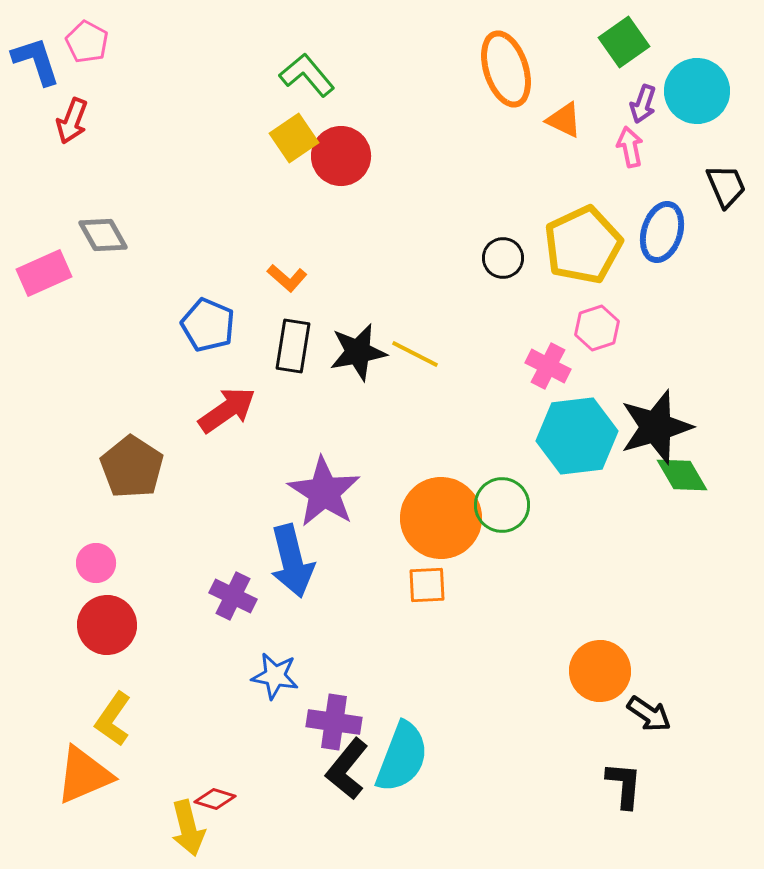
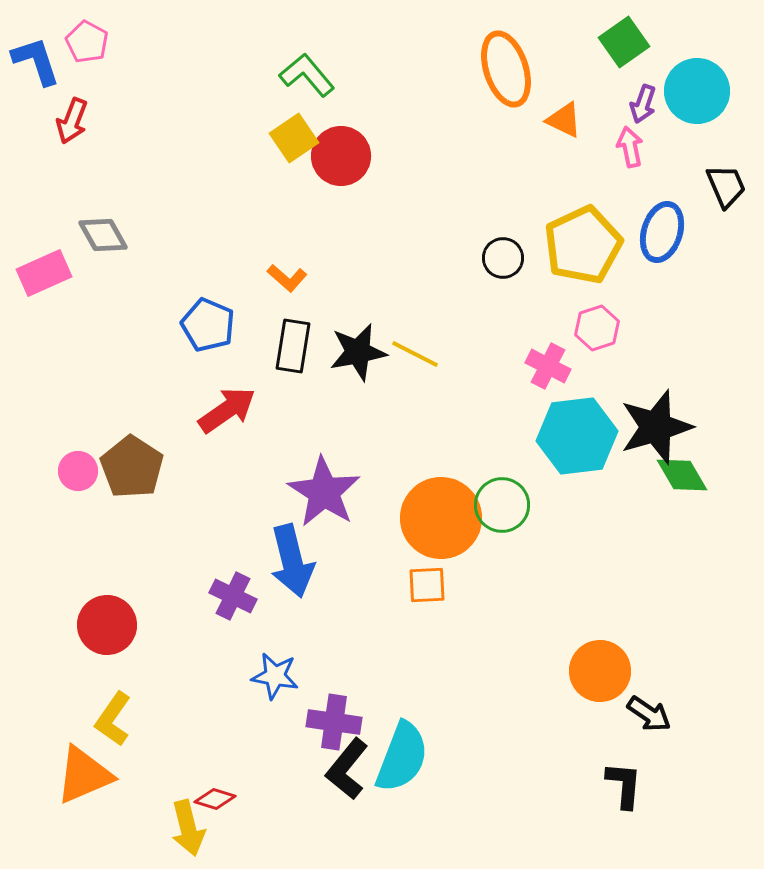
pink circle at (96, 563): moved 18 px left, 92 px up
